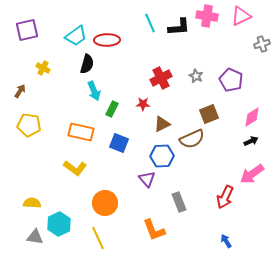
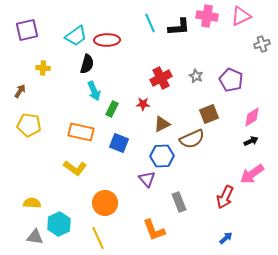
yellow cross: rotated 24 degrees counterclockwise
blue arrow: moved 3 px up; rotated 80 degrees clockwise
